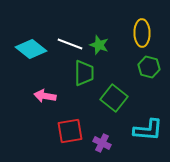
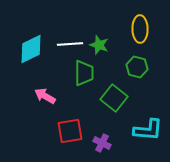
yellow ellipse: moved 2 px left, 4 px up
white line: rotated 25 degrees counterclockwise
cyan diamond: rotated 64 degrees counterclockwise
green hexagon: moved 12 px left
pink arrow: rotated 20 degrees clockwise
